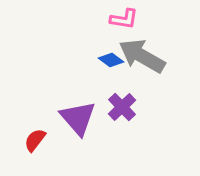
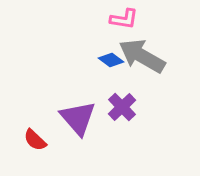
red semicircle: rotated 85 degrees counterclockwise
